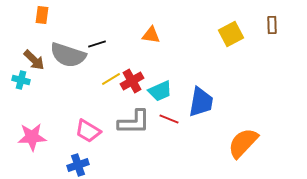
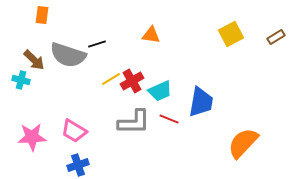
brown rectangle: moved 4 px right, 12 px down; rotated 60 degrees clockwise
pink trapezoid: moved 14 px left
